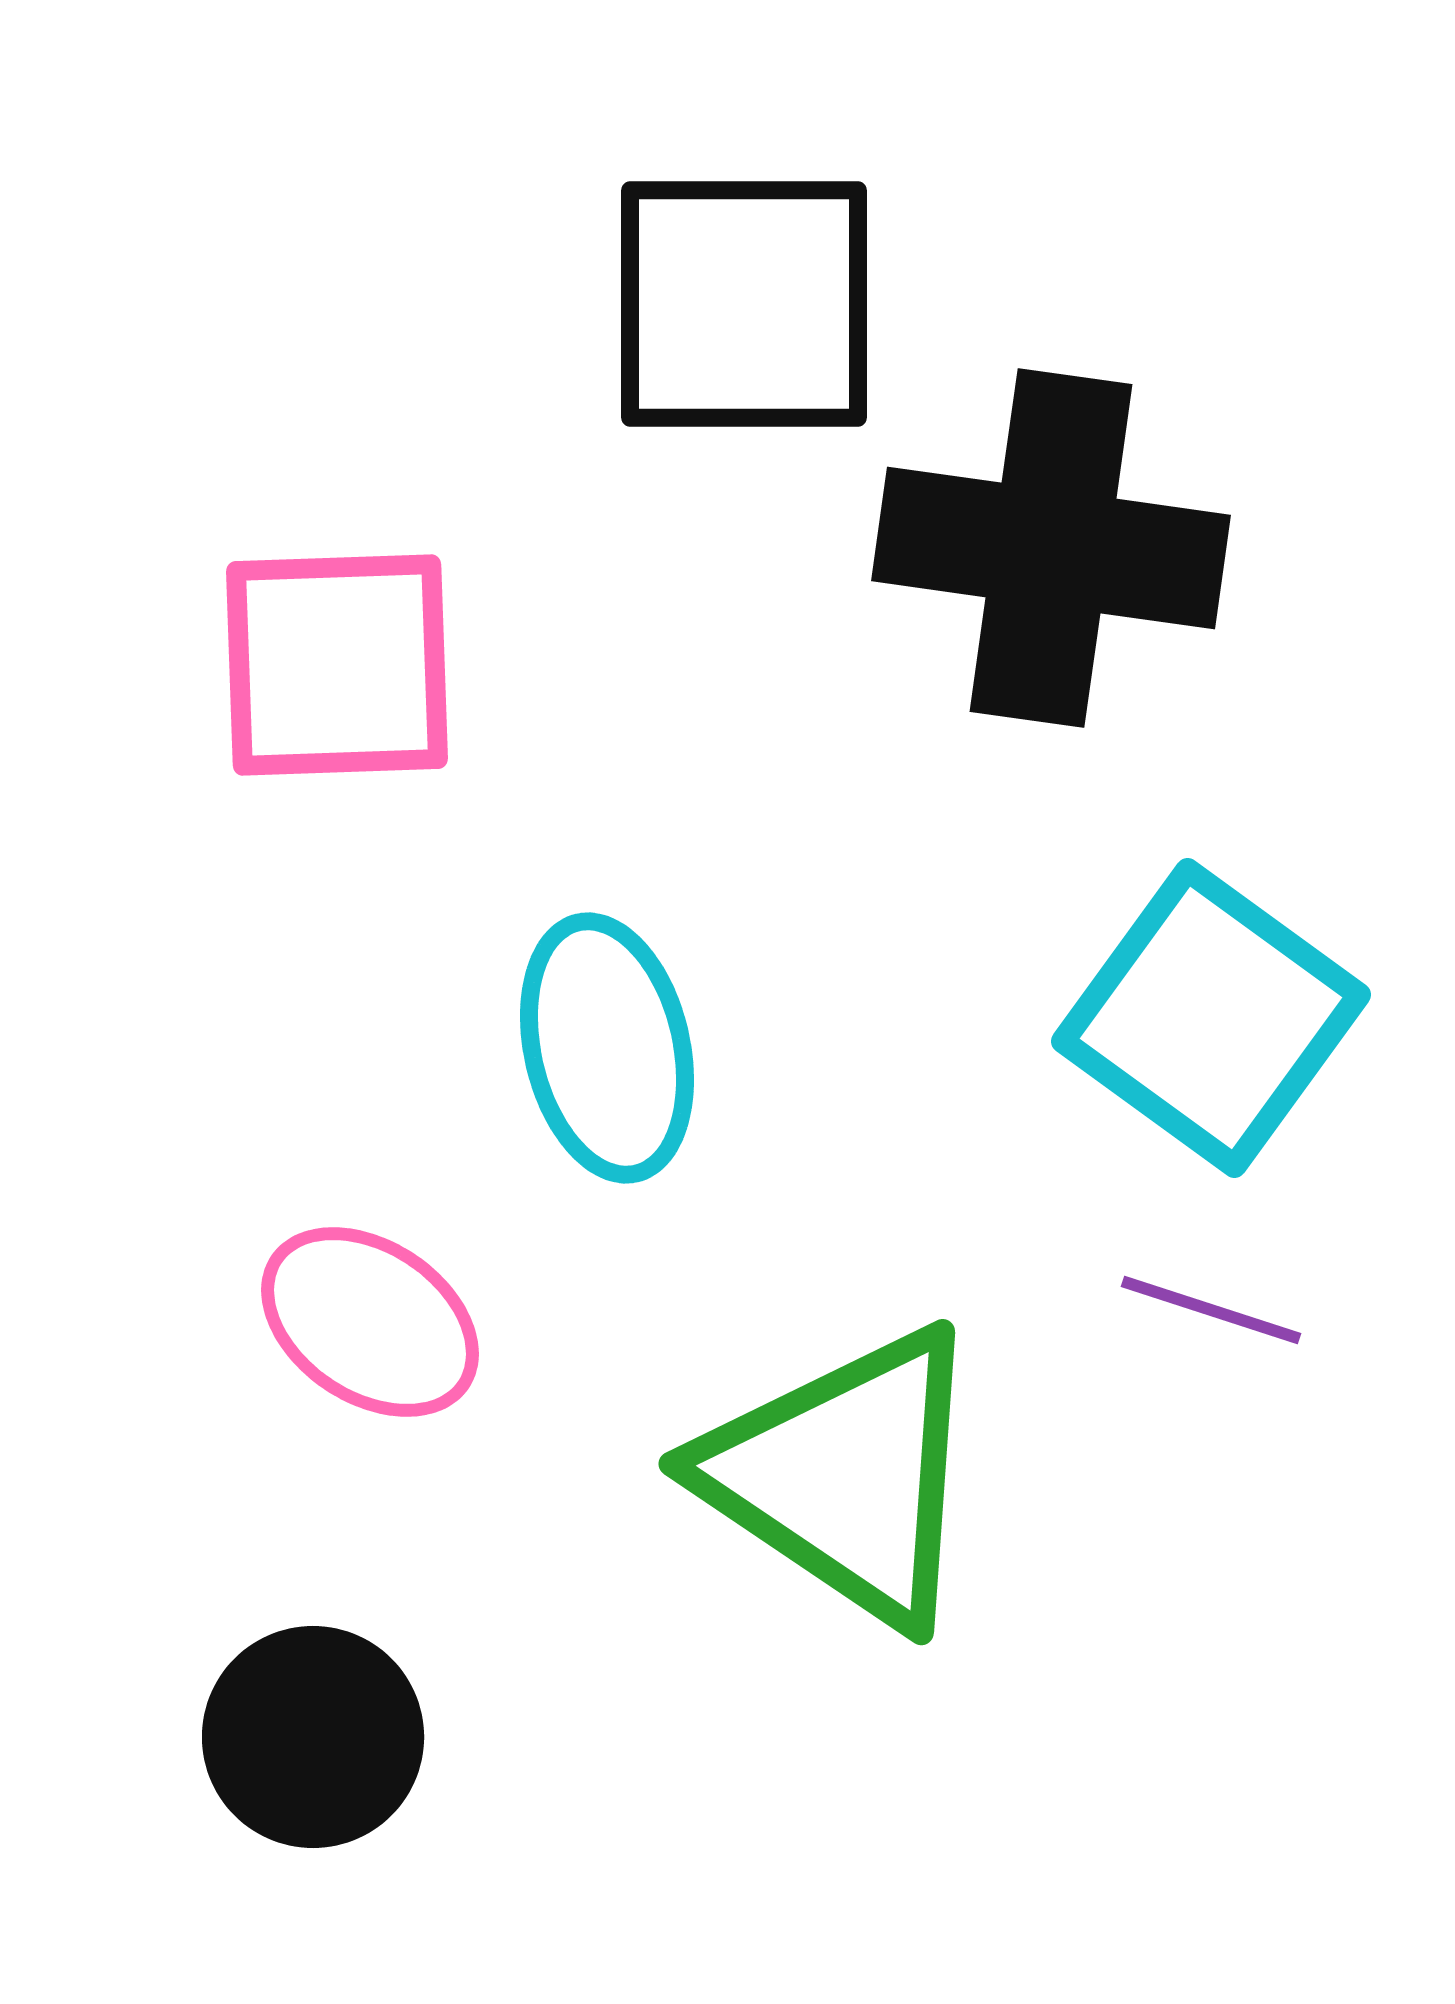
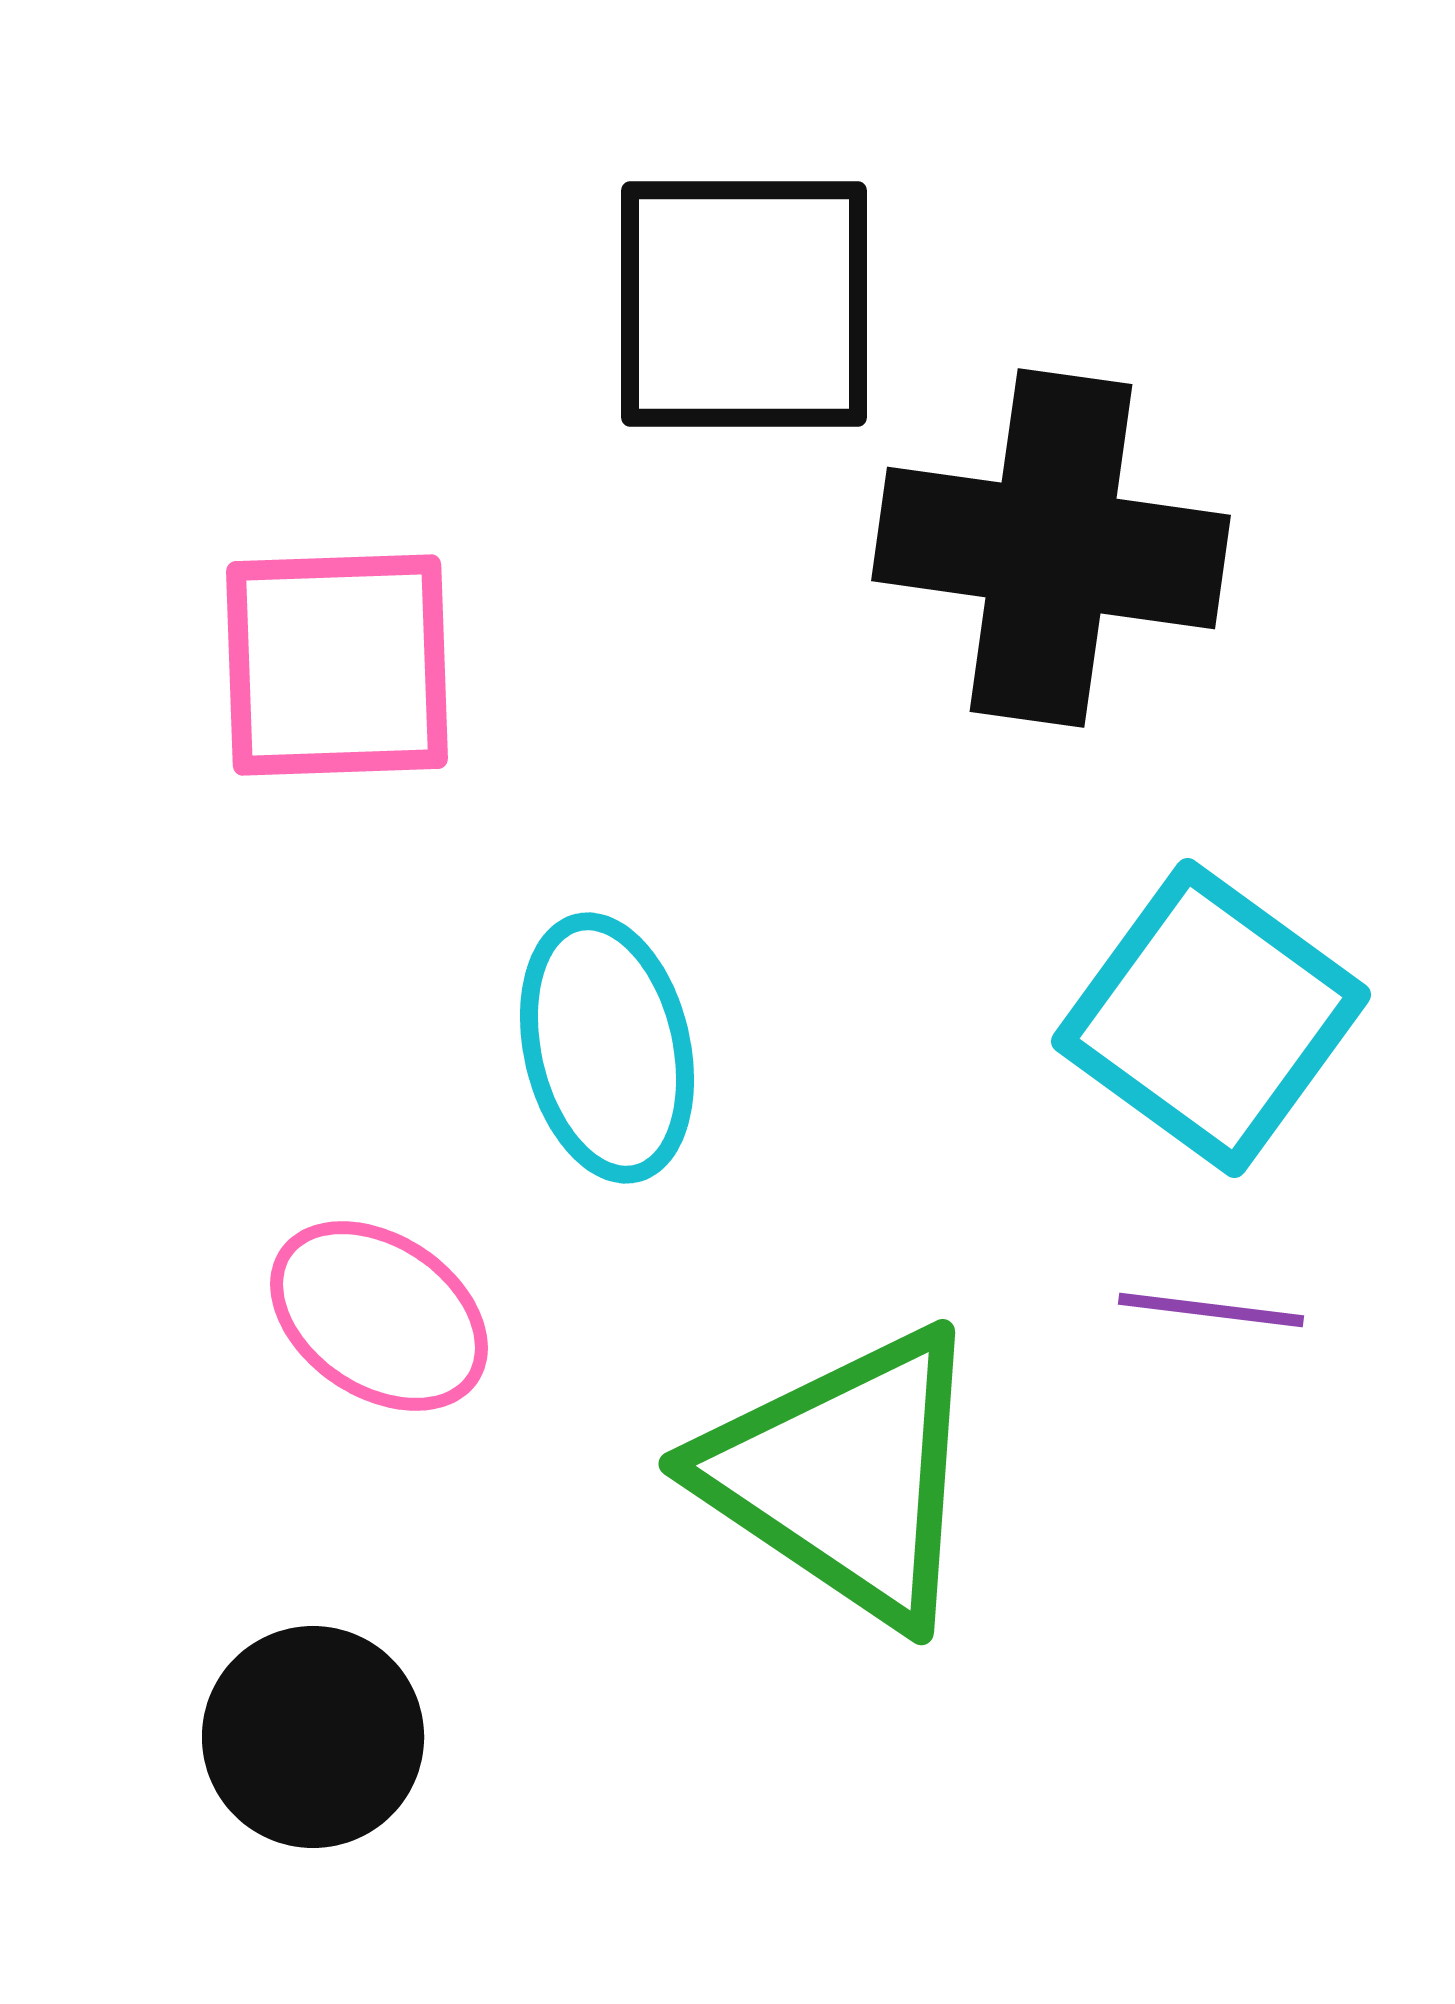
purple line: rotated 11 degrees counterclockwise
pink ellipse: moved 9 px right, 6 px up
